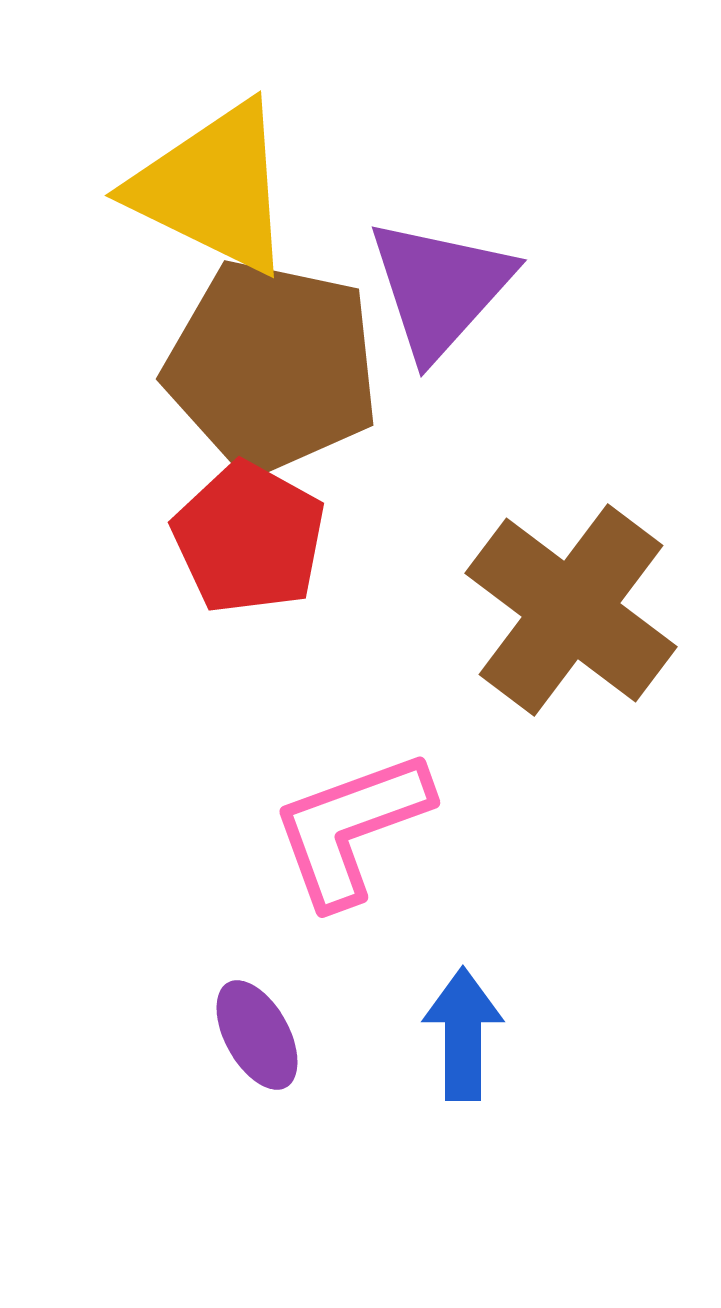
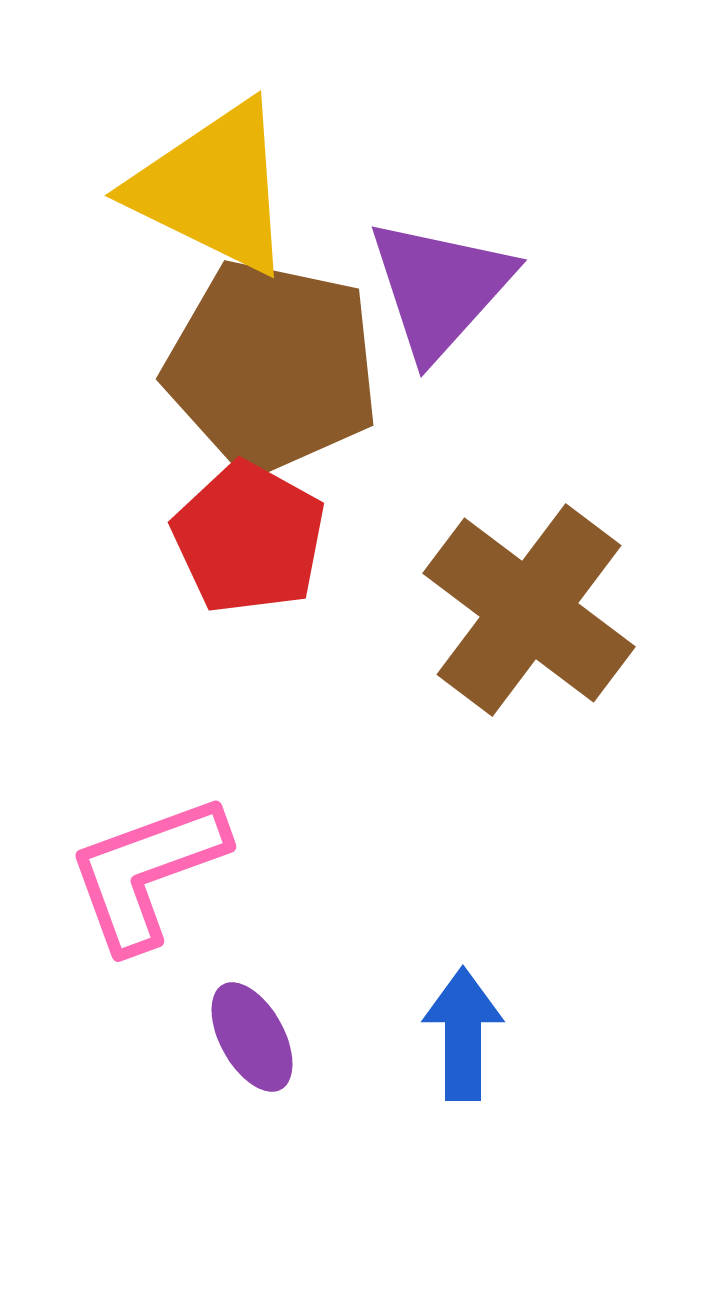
brown cross: moved 42 px left
pink L-shape: moved 204 px left, 44 px down
purple ellipse: moved 5 px left, 2 px down
